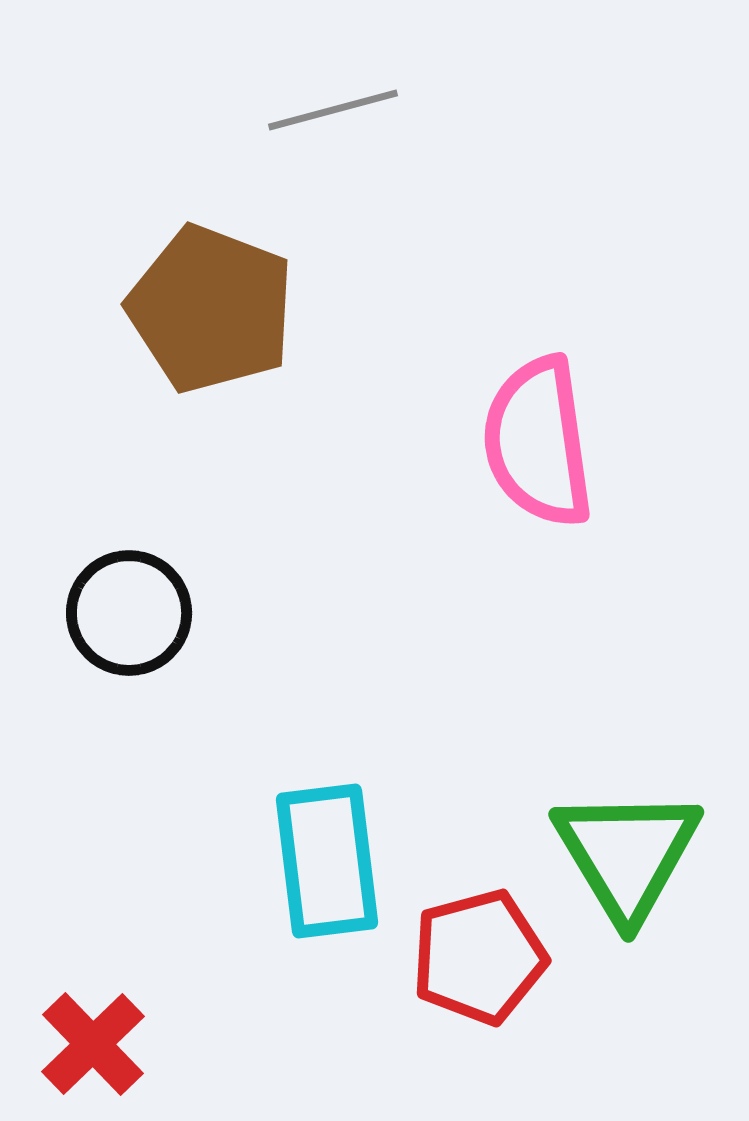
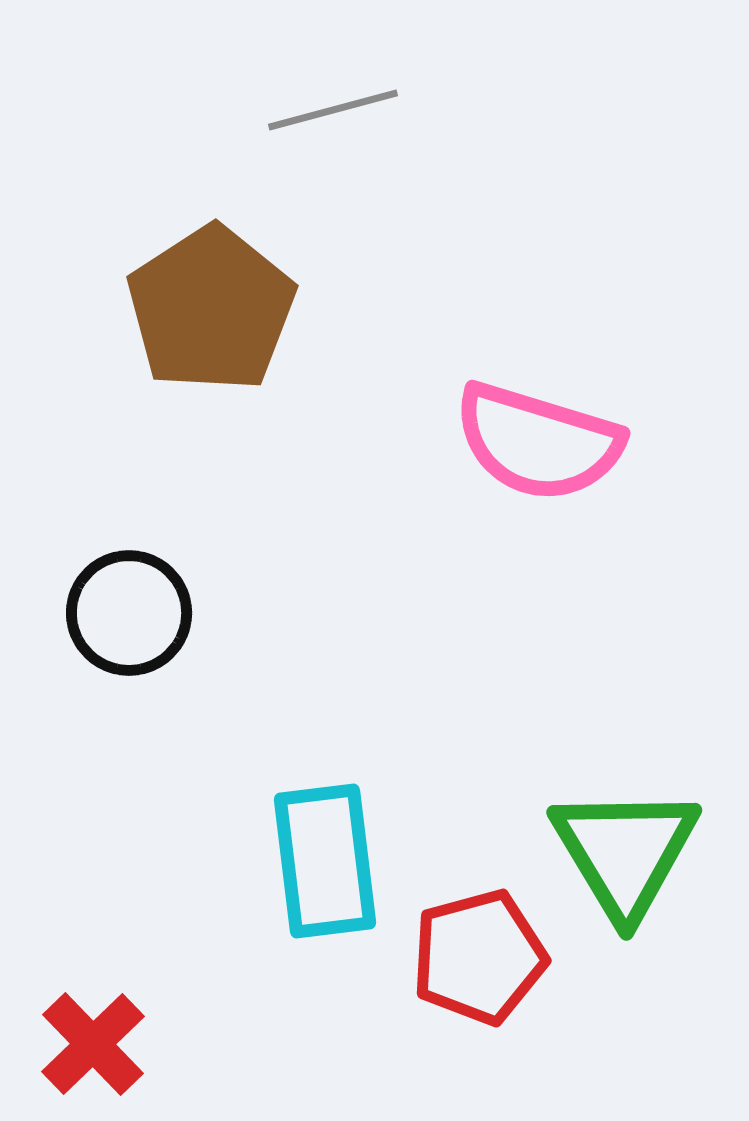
brown pentagon: rotated 18 degrees clockwise
pink semicircle: rotated 65 degrees counterclockwise
green triangle: moved 2 px left, 2 px up
cyan rectangle: moved 2 px left
